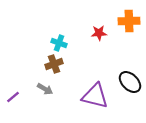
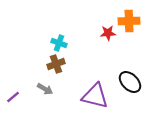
red star: moved 9 px right
brown cross: moved 2 px right
